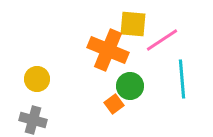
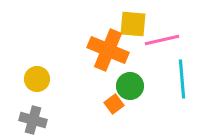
pink line: rotated 20 degrees clockwise
